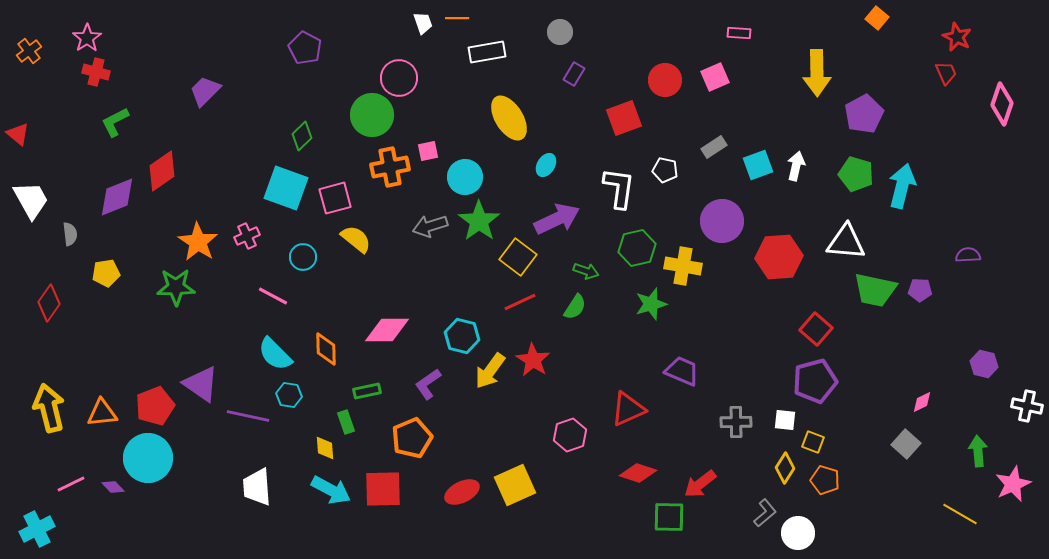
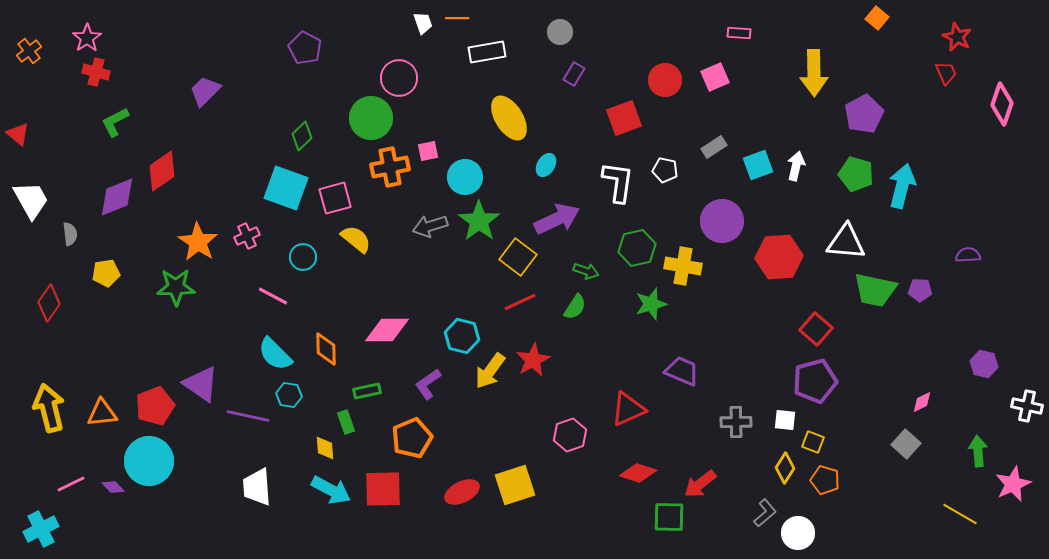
yellow arrow at (817, 73): moved 3 px left
green circle at (372, 115): moved 1 px left, 3 px down
white L-shape at (619, 188): moved 1 px left, 6 px up
red star at (533, 360): rotated 12 degrees clockwise
cyan circle at (148, 458): moved 1 px right, 3 px down
yellow square at (515, 485): rotated 6 degrees clockwise
cyan cross at (37, 529): moved 4 px right
